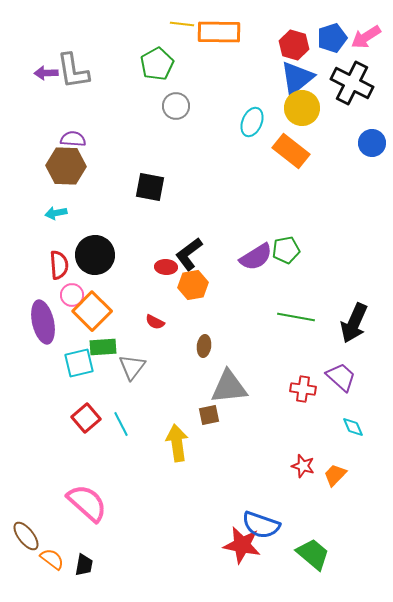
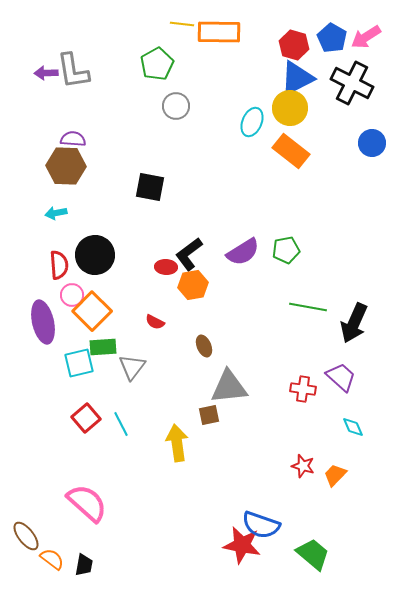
blue pentagon at (332, 38): rotated 24 degrees counterclockwise
blue triangle at (297, 78): rotated 12 degrees clockwise
yellow circle at (302, 108): moved 12 px left
purple semicircle at (256, 257): moved 13 px left, 5 px up
green line at (296, 317): moved 12 px right, 10 px up
brown ellipse at (204, 346): rotated 30 degrees counterclockwise
